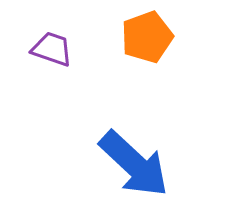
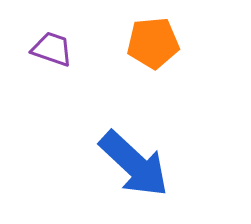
orange pentagon: moved 6 px right, 6 px down; rotated 15 degrees clockwise
